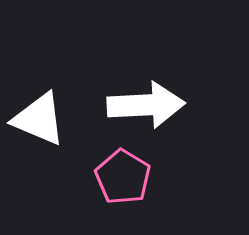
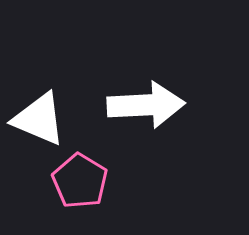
pink pentagon: moved 43 px left, 4 px down
